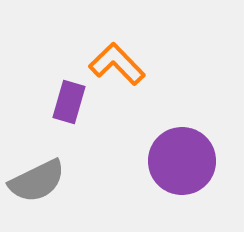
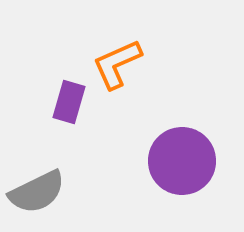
orange L-shape: rotated 70 degrees counterclockwise
gray semicircle: moved 11 px down
